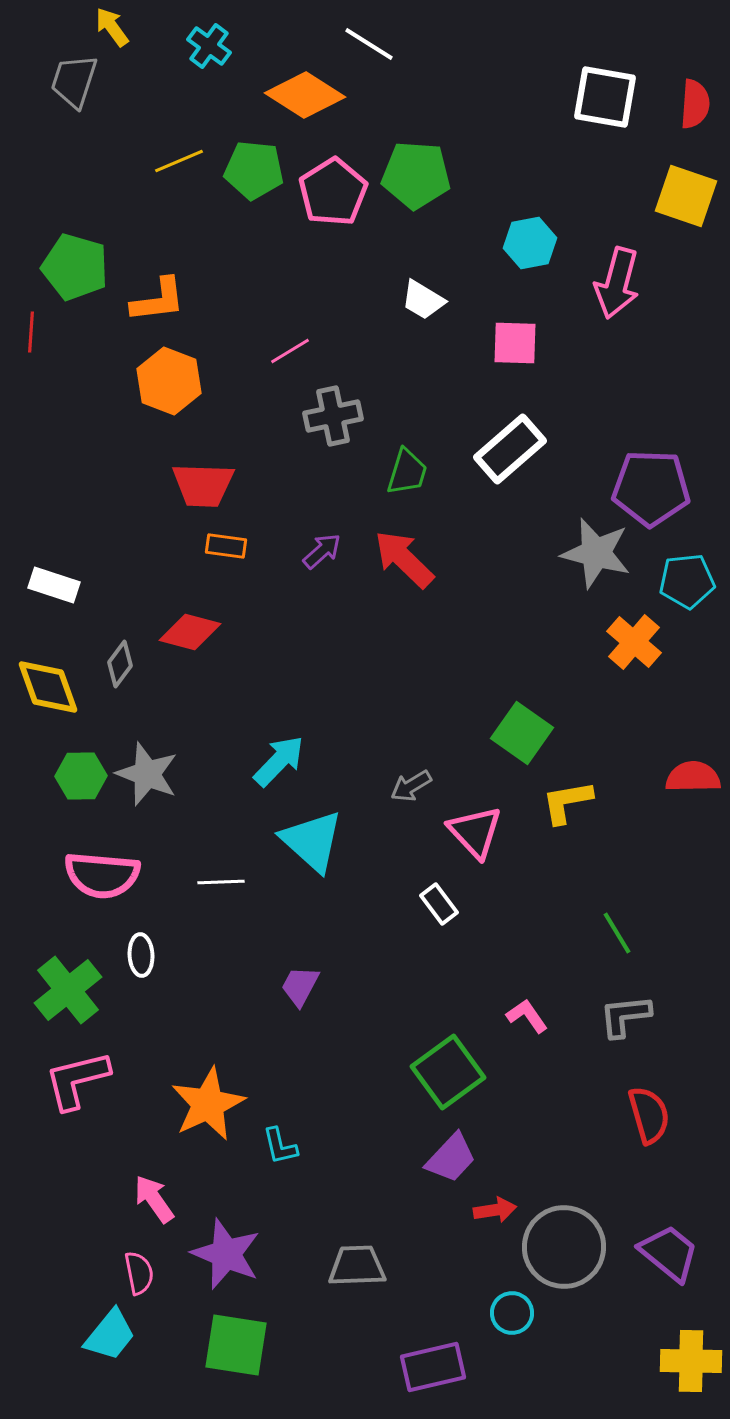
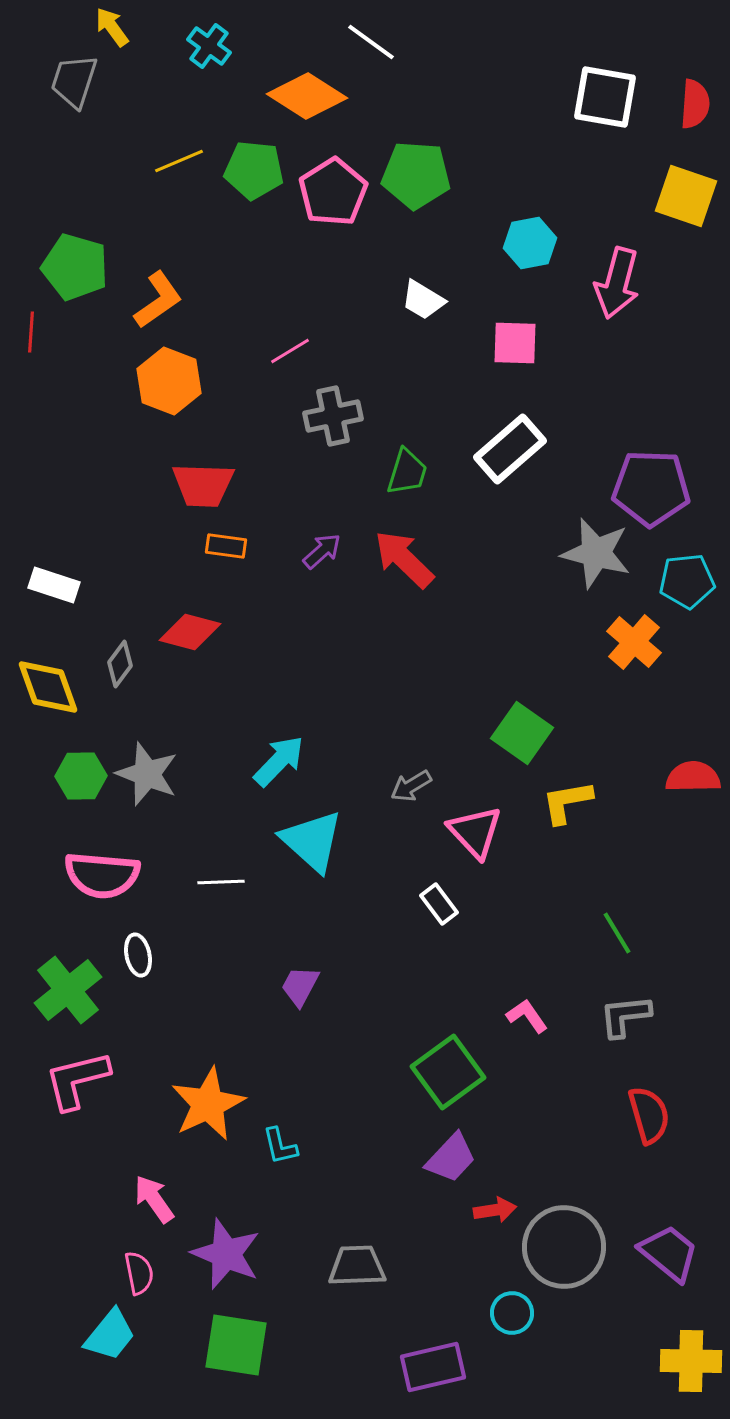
white line at (369, 44): moved 2 px right, 2 px up; rotated 4 degrees clockwise
orange diamond at (305, 95): moved 2 px right, 1 px down
orange L-shape at (158, 300): rotated 28 degrees counterclockwise
white ellipse at (141, 955): moved 3 px left; rotated 9 degrees counterclockwise
